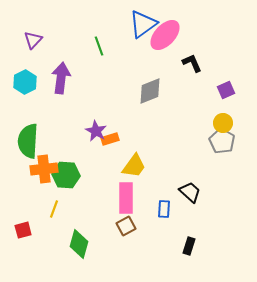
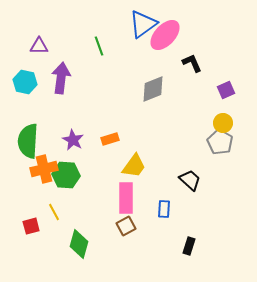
purple triangle: moved 6 px right, 6 px down; rotated 48 degrees clockwise
cyan hexagon: rotated 20 degrees counterclockwise
gray diamond: moved 3 px right, 2 px up
purple star: moved 23 px left, 9 px down
gray pentagon: moved 2 px left, 1 px down
orange cross: rotated 8 degrees counterclockwise
black trapezoid: moved 12 px up
yellow line: moved 3 px down; rotated 48 degrees counterclockwise
red square: moved 8 px right, 4 px up
